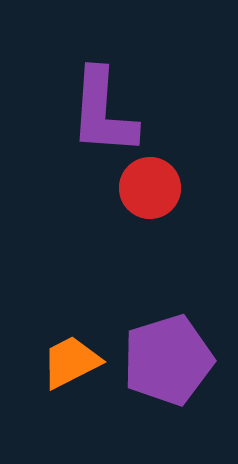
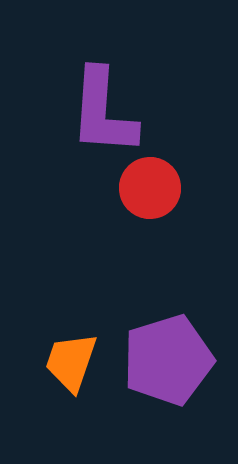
orange trapezoid: rotated 44 degrees counterclockwise
